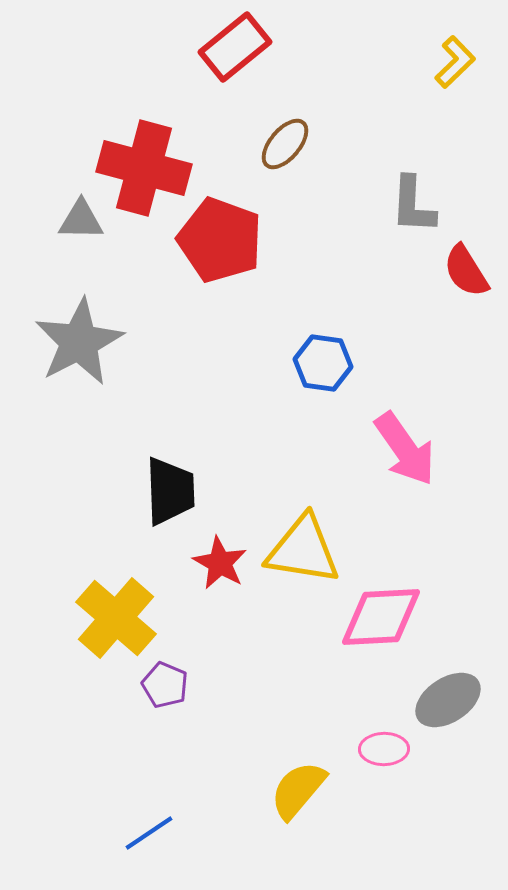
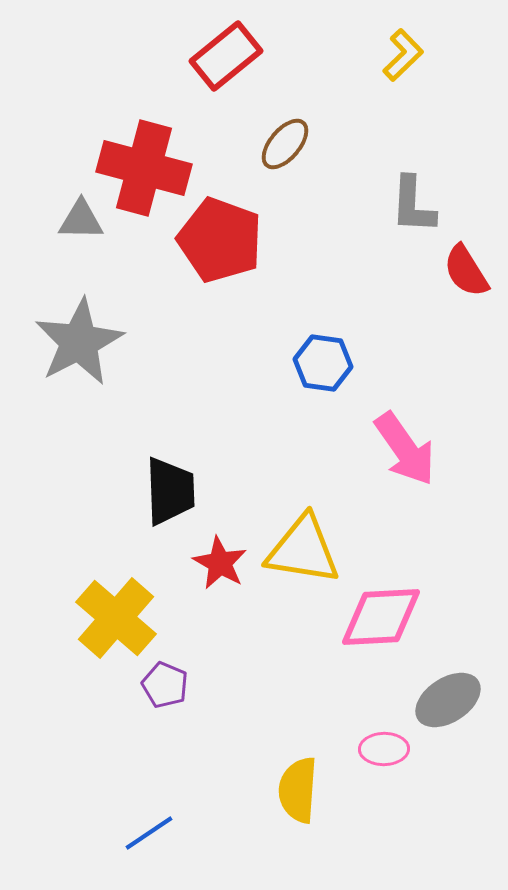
red rectangle: moved 9 px left, 9 px down
yellow L-shape: moved 52 px left, 7 px up
yellow semicircle: rotated 36 degrees counterclockwise
